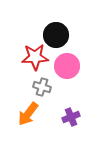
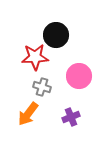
pink circle: moved 12 px right, 10 px down
